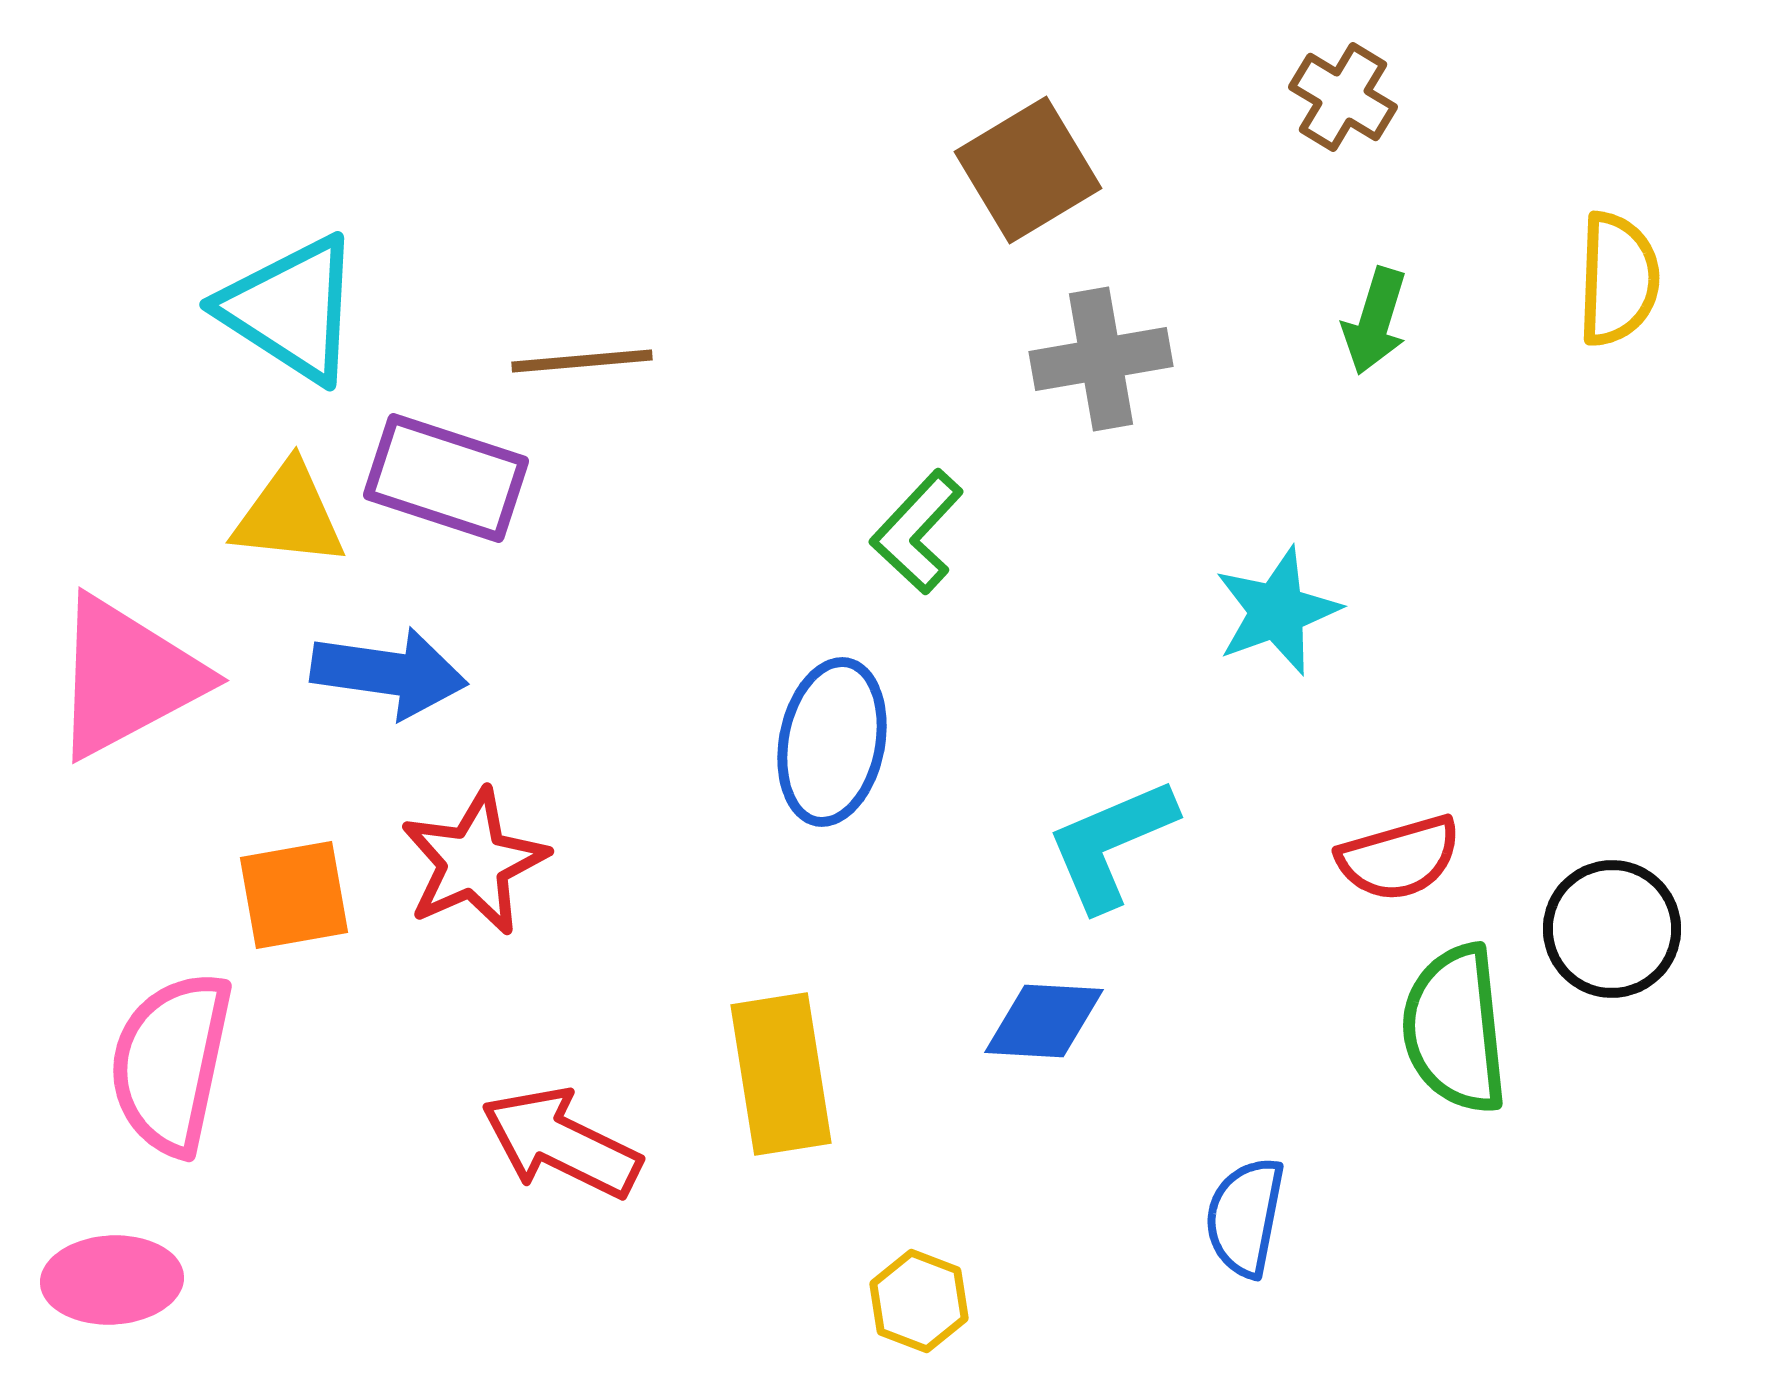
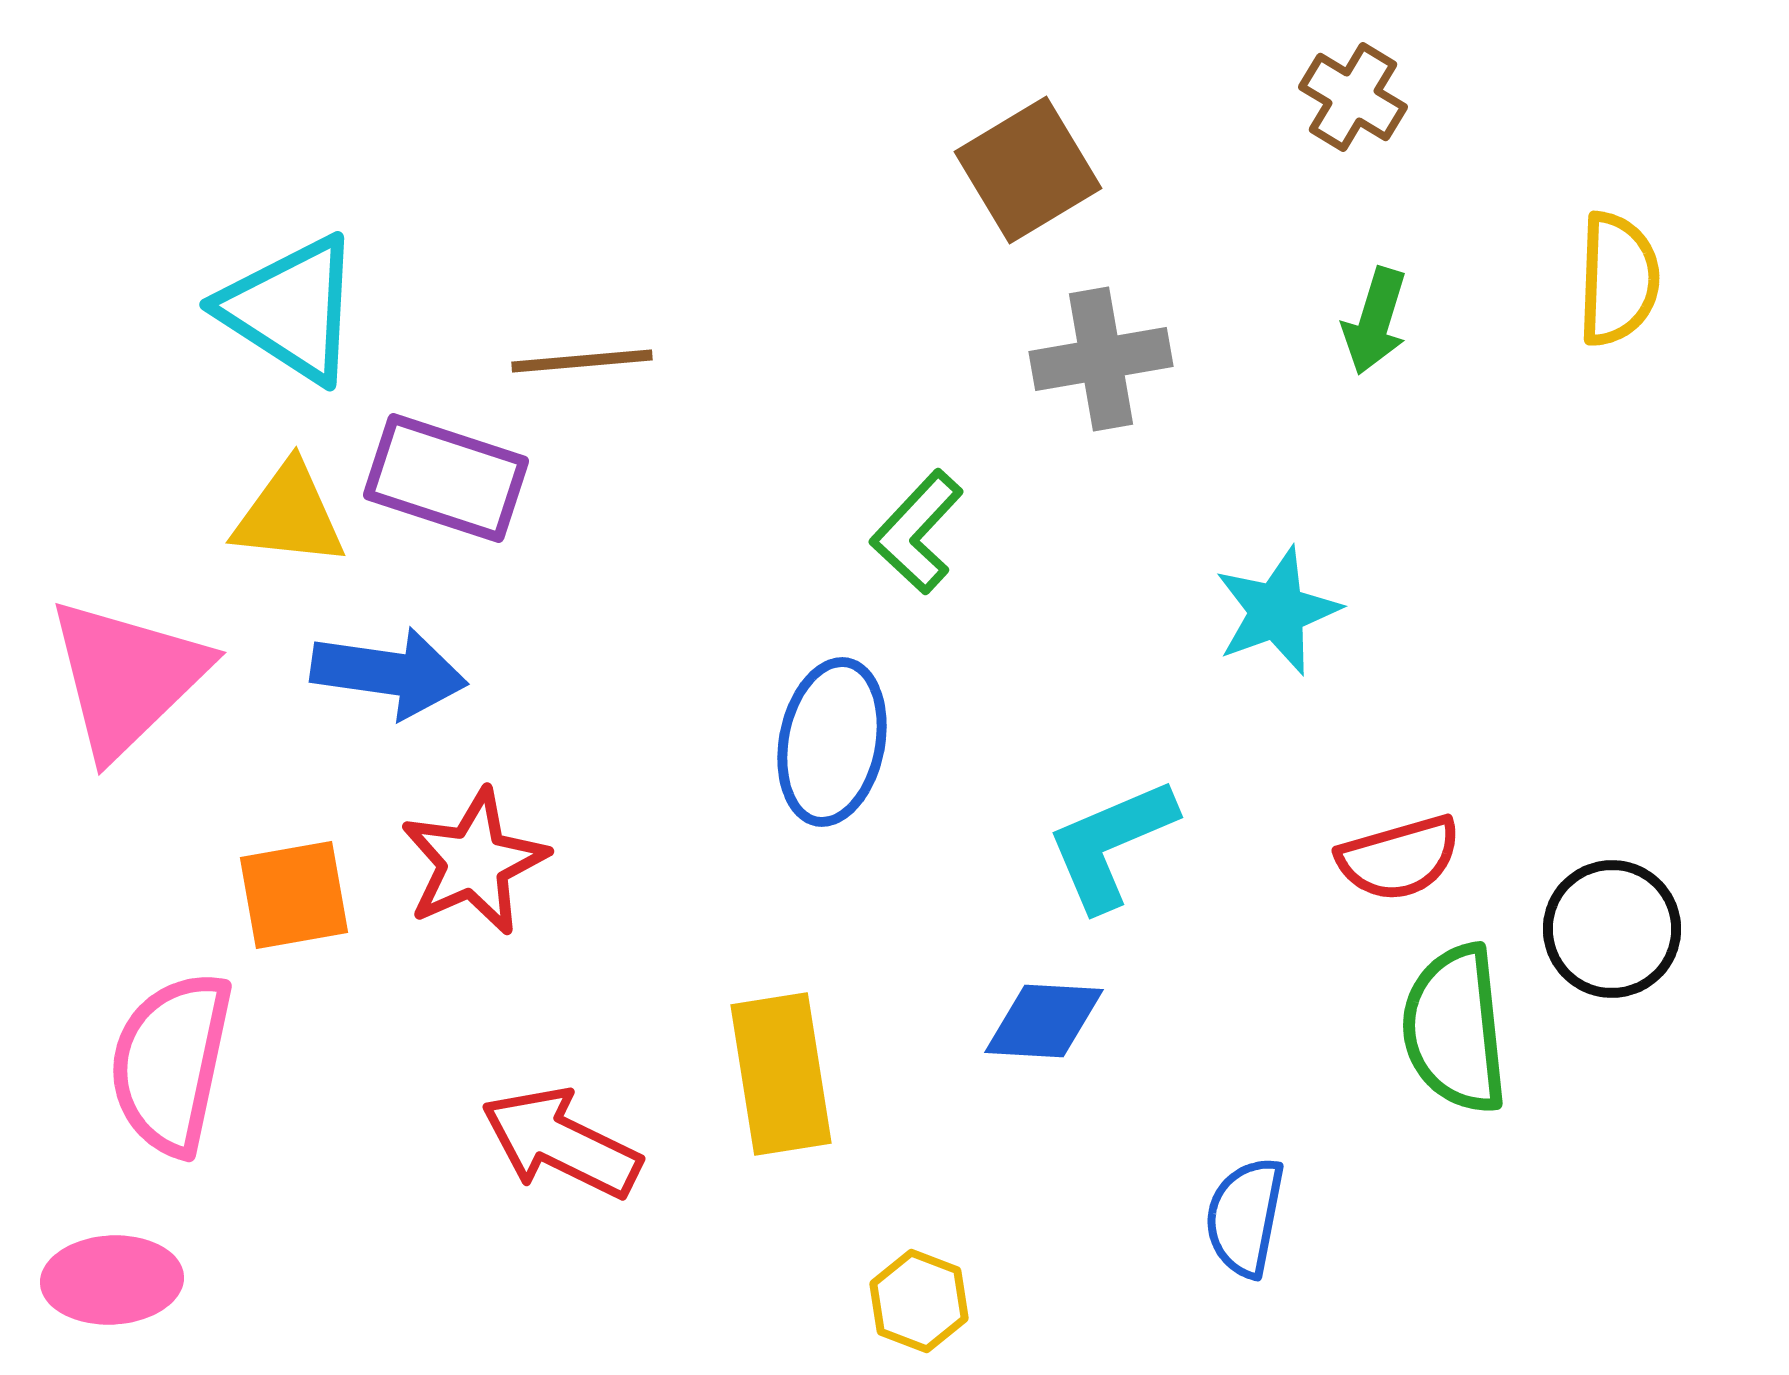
brown cross: moved 10 px right
pink triangle: rotated 16 degrees counterclockwise
